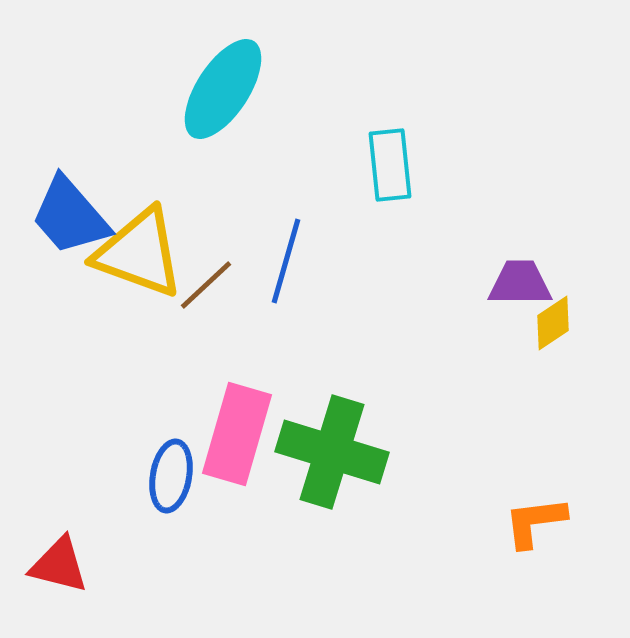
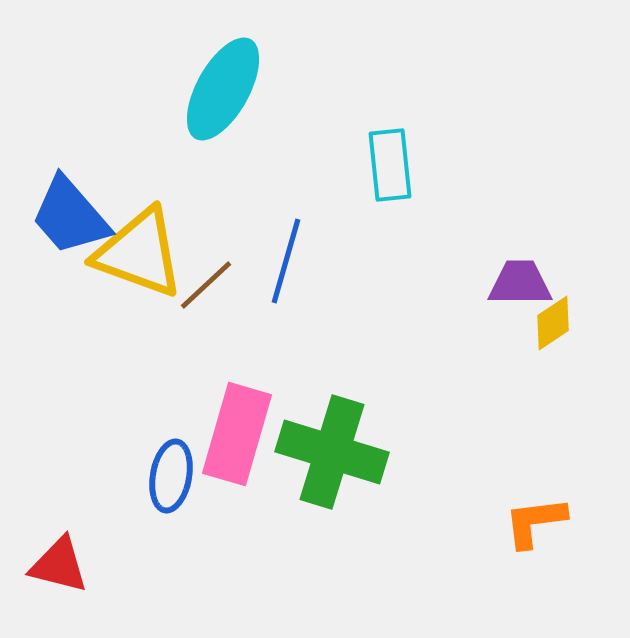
cyan ellipse: rotated 4 degrees counterclockwise
